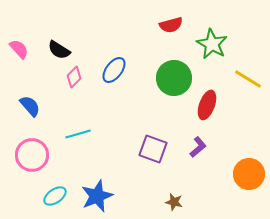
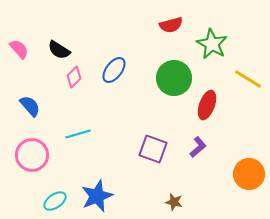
cyan ellipse: moved 5 px down
